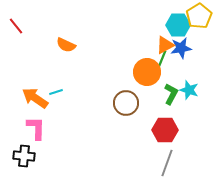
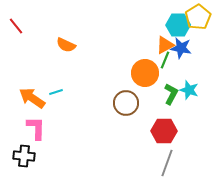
yellow pentagon: moved 1 px left, 1 px down
blue star: rotated 20 degrees clockwise
green line: moved 3 px right, 1 px down
orange circle: moved 2 px left, 1 px down
orange arrow: moved 3 px left
red hexagon: moved 1 px left, 1 px down
